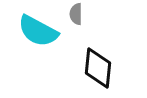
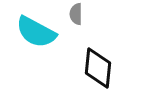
cyan semicircle: moved 2 px left, 1 px down
